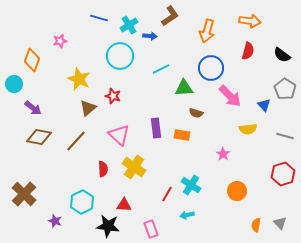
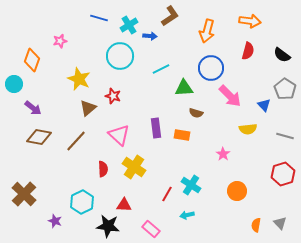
pink rectangle at (151, 229): rotated 30 degrees counterclockwise
